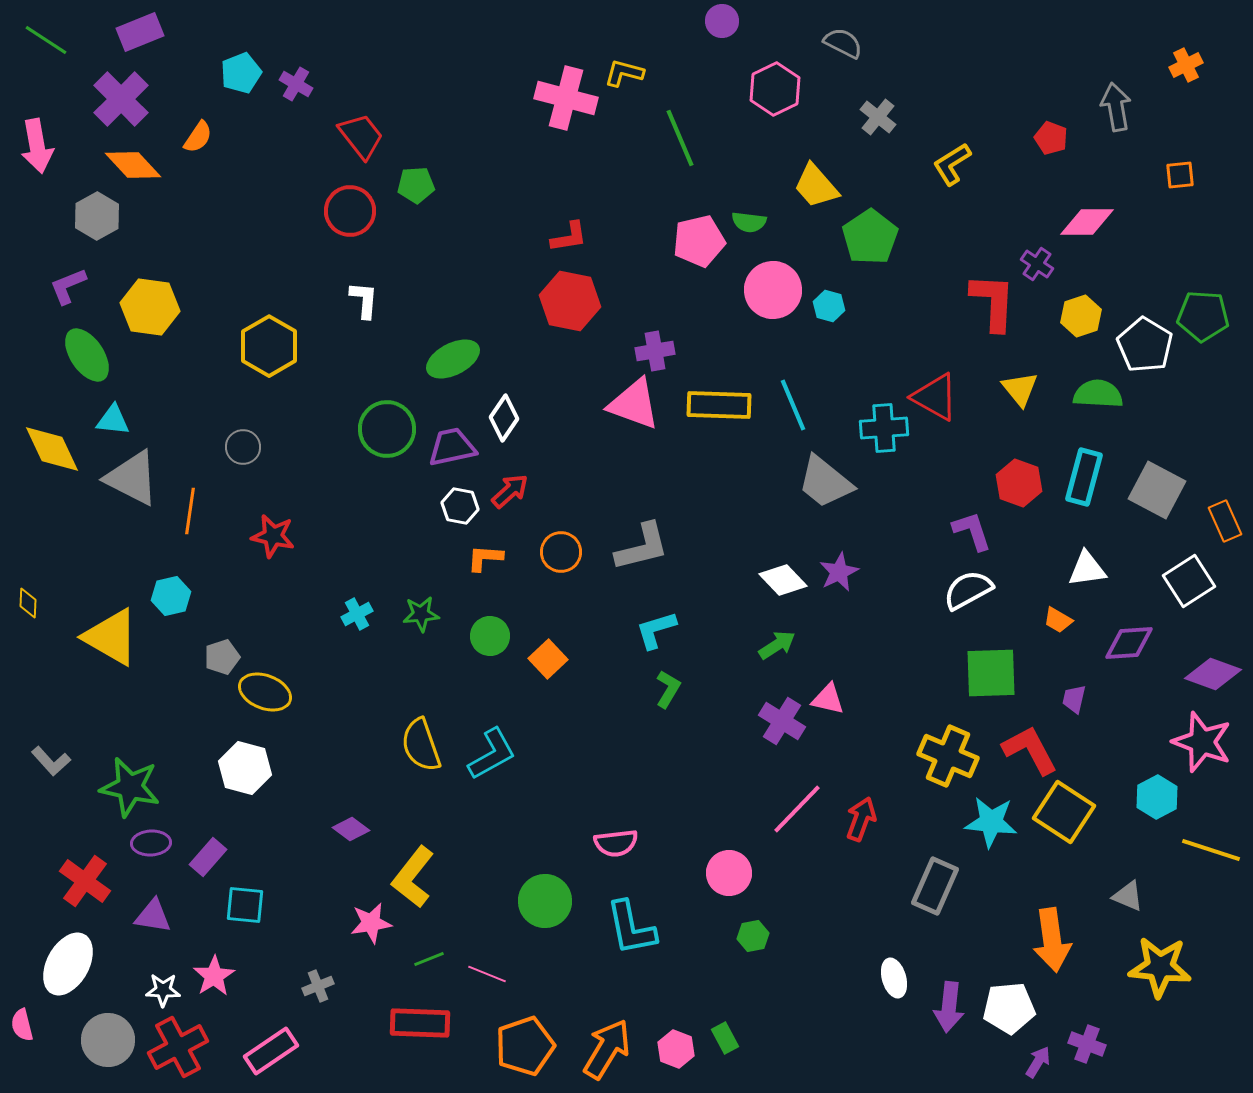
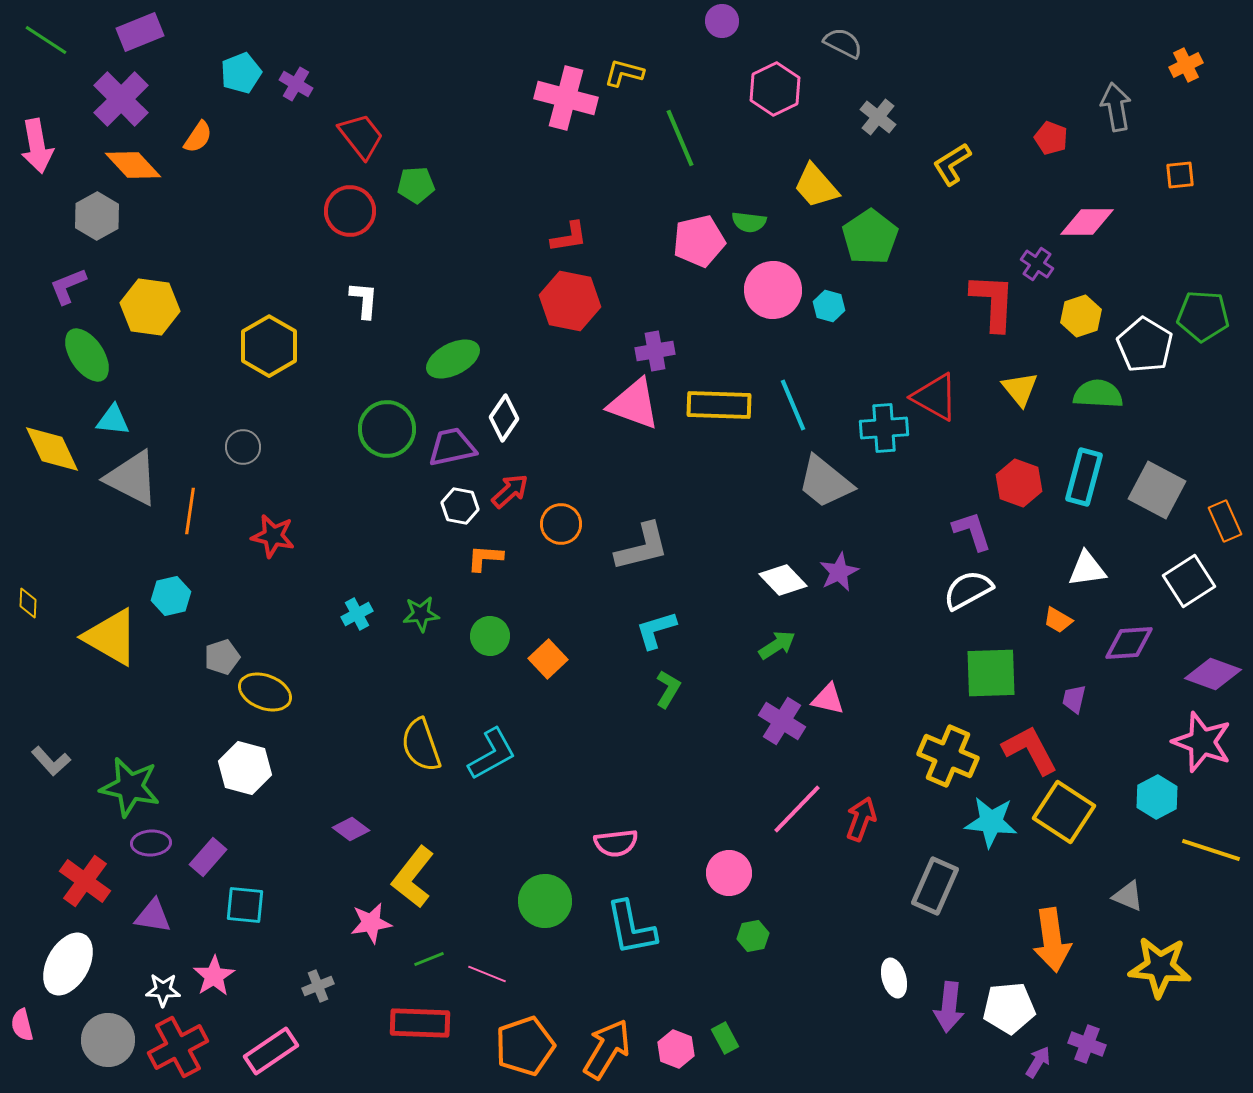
orange circle at (561, 552): moved 28 px up
